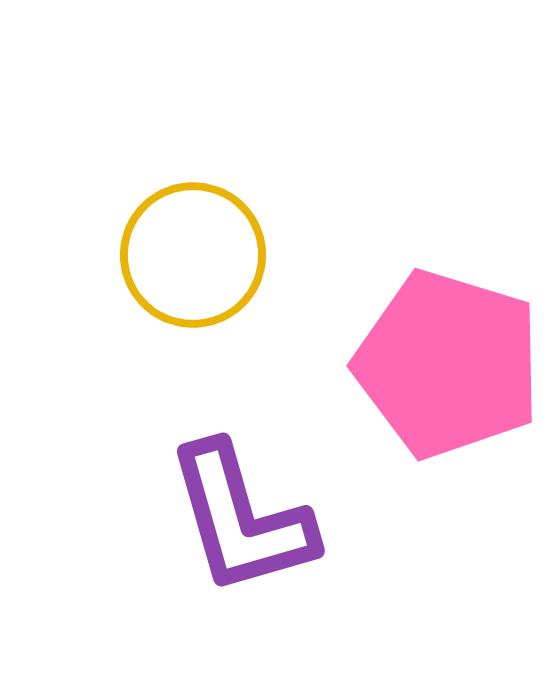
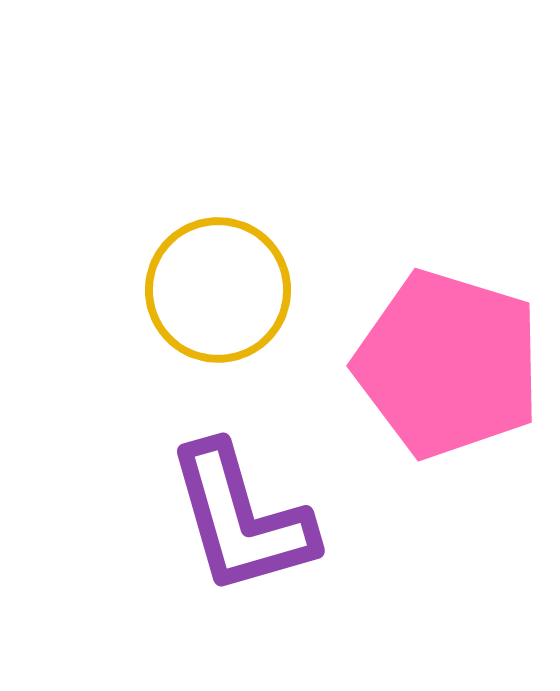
yellow circle: moved 25 px right, 35 px down
